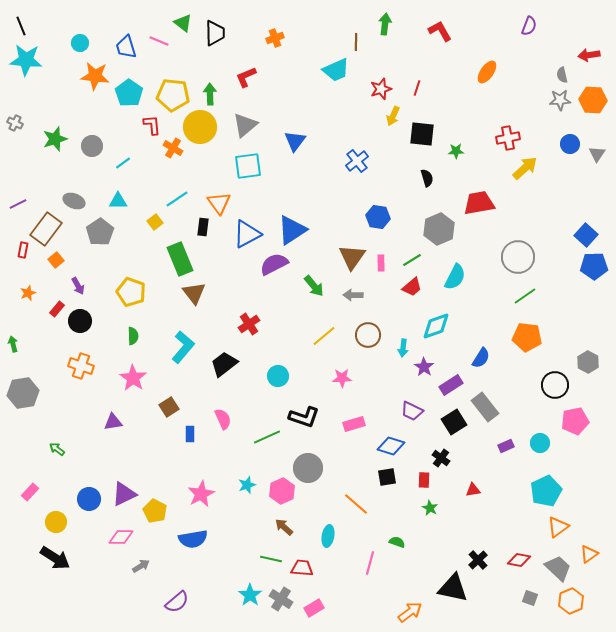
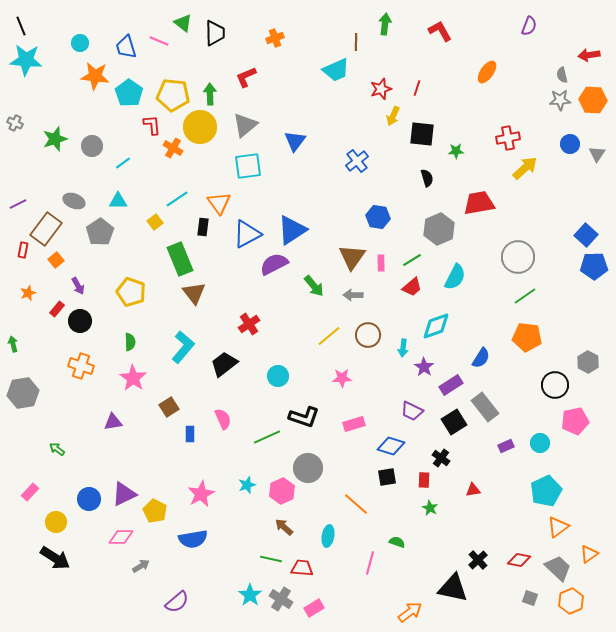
green semicircle at (133, 336): moved 3 px left, 6 px down
yellow line at (324, 336): moved 5 px right
